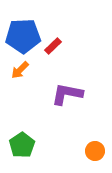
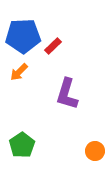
orange arrow: moved 1 px left, 2 px down
purple L-shape: rotated 84 degrees counterclockwise
